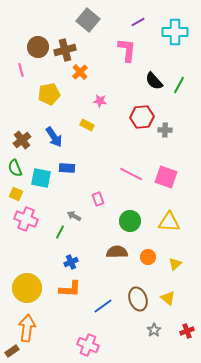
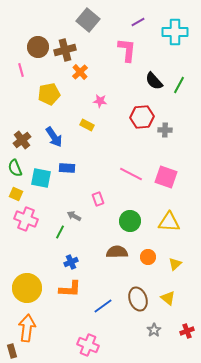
brown rectangle at (12, 351): rotated 72 degrees counterclockwise
